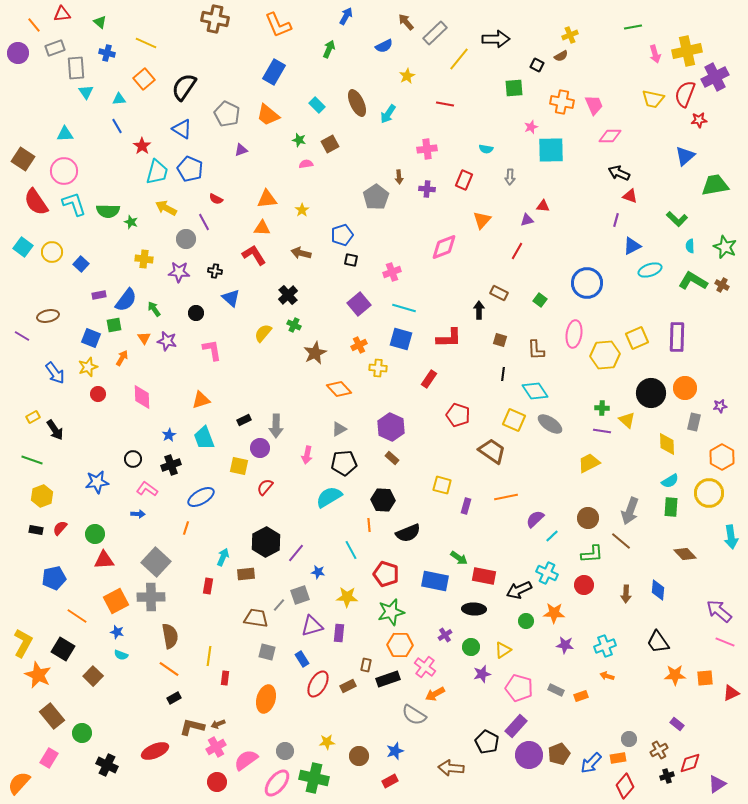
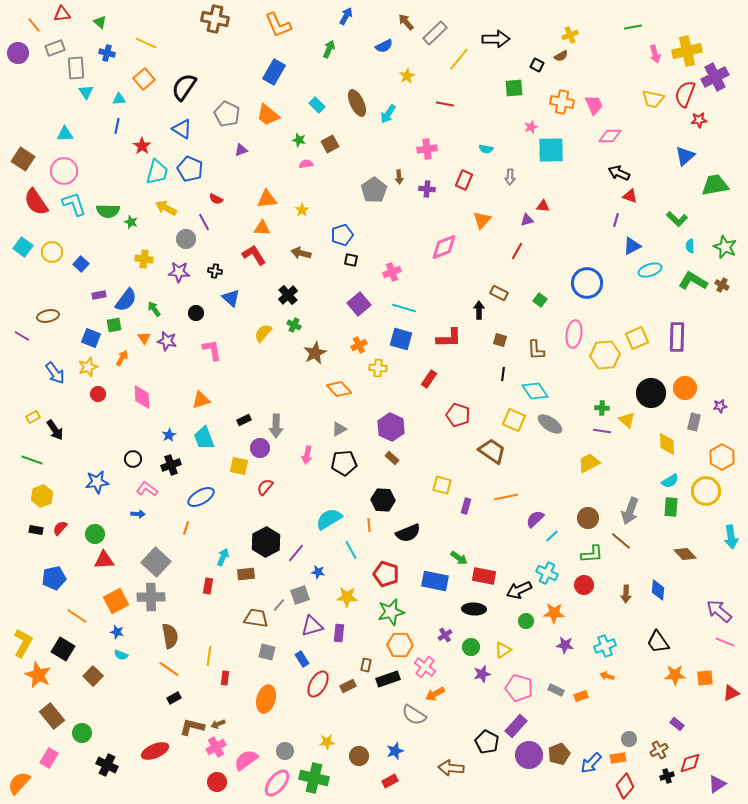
blue line at (117, 126): rotated 42 degrees clockwise
gray pentagon at (376, 197): moved 2 px left, 7 px up
yellow circle at (709, 493): moved 3 px left, 2 px up
cyan semicircle at (329, 497): moved 22 px down
